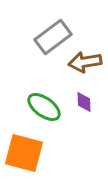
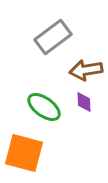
brown arrow: moved 1 px right, 8 px down
